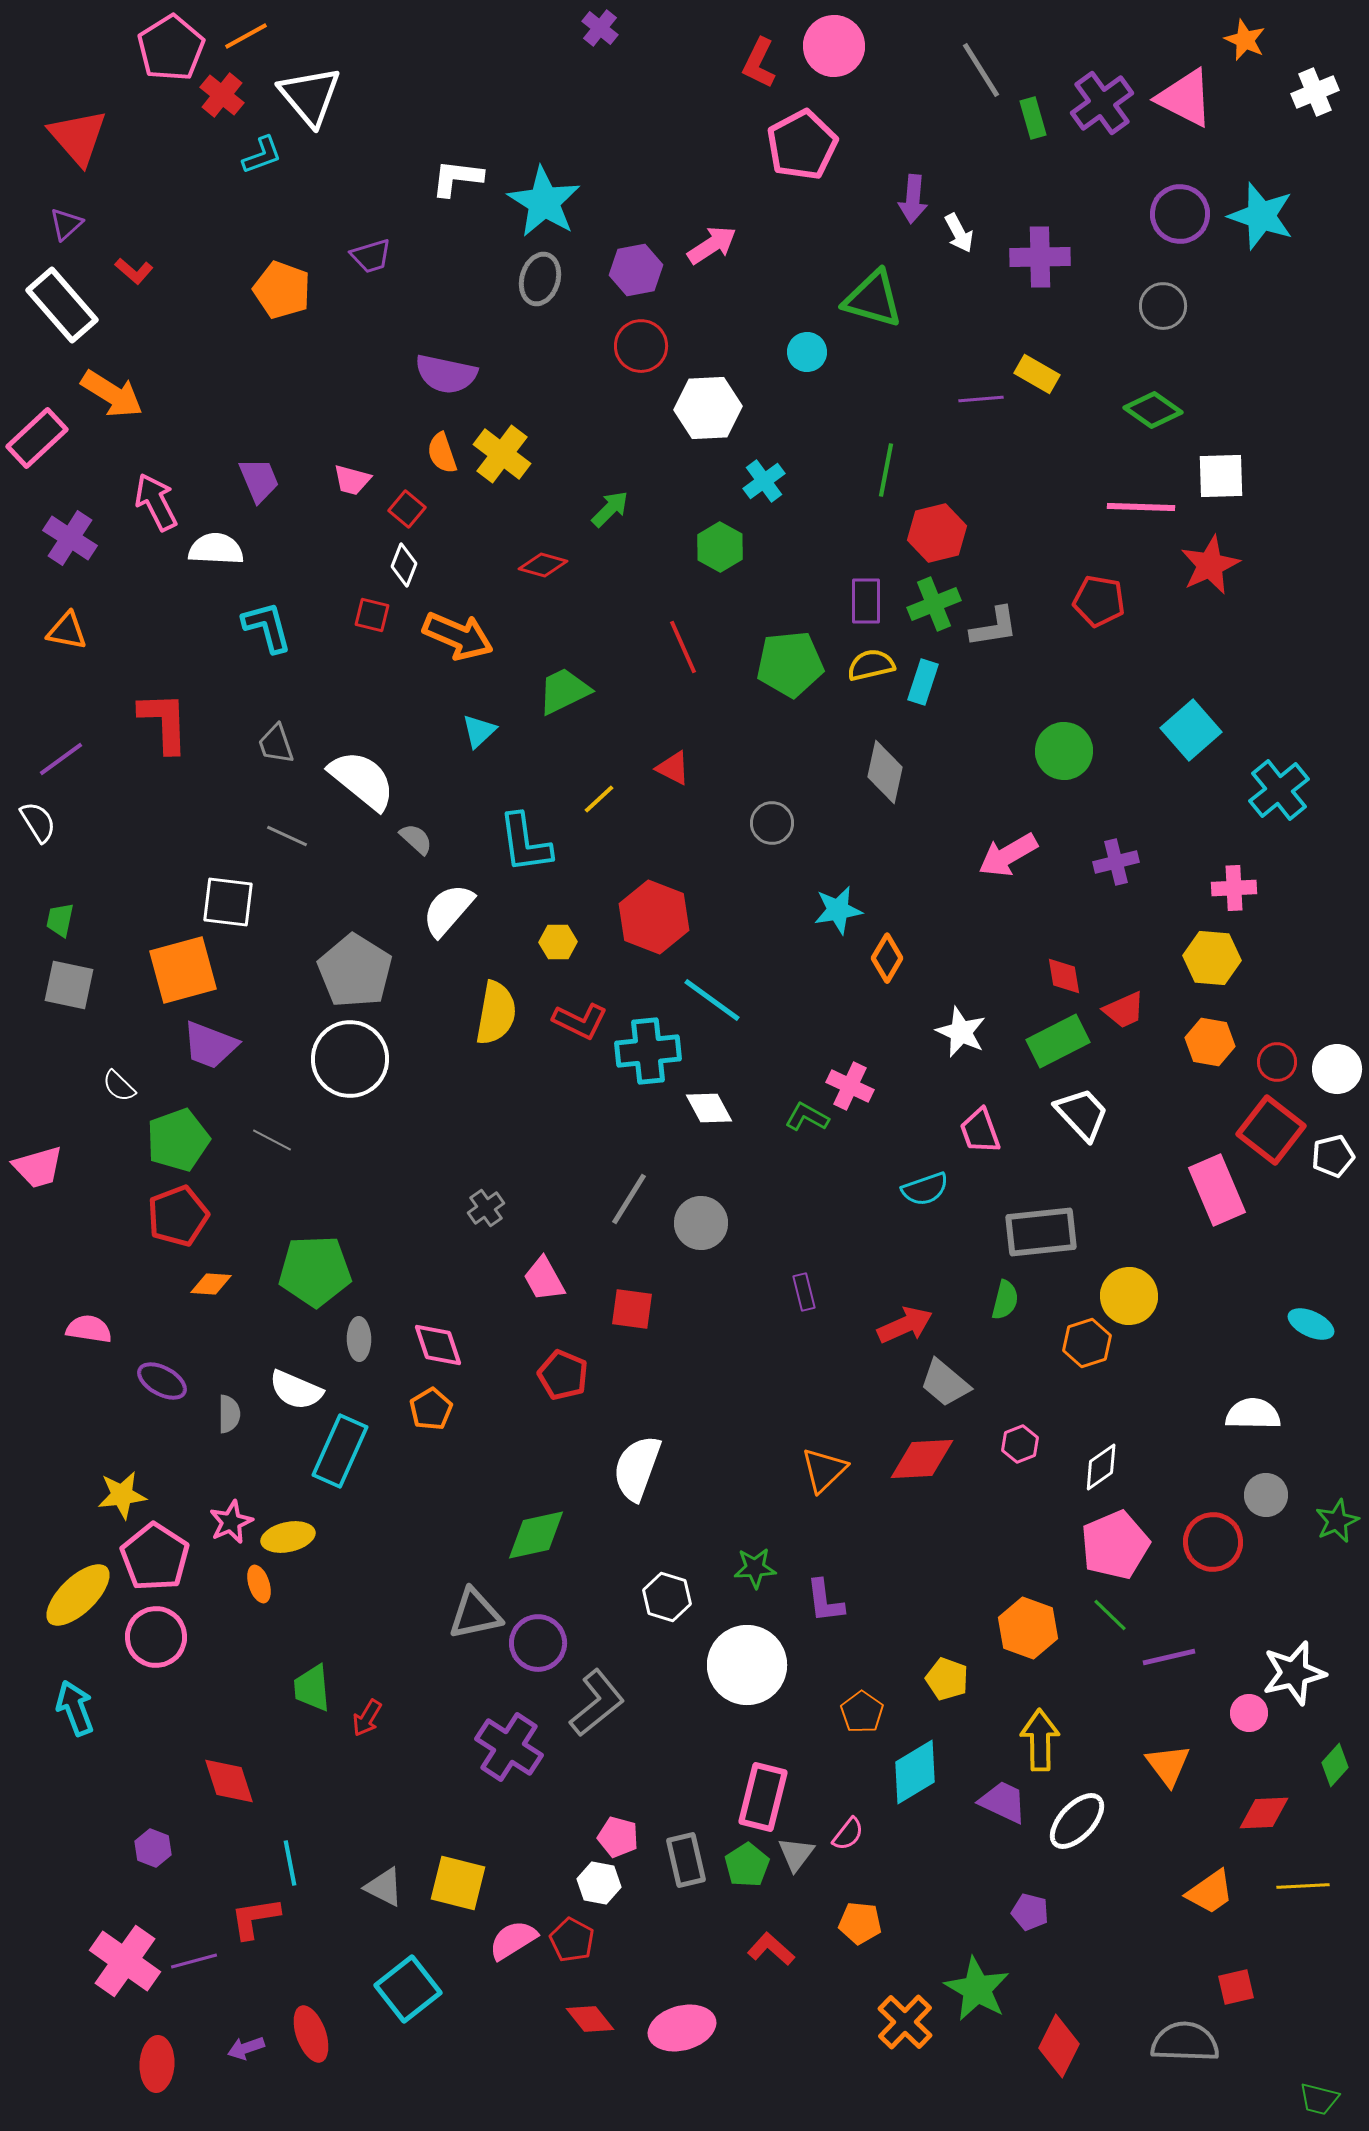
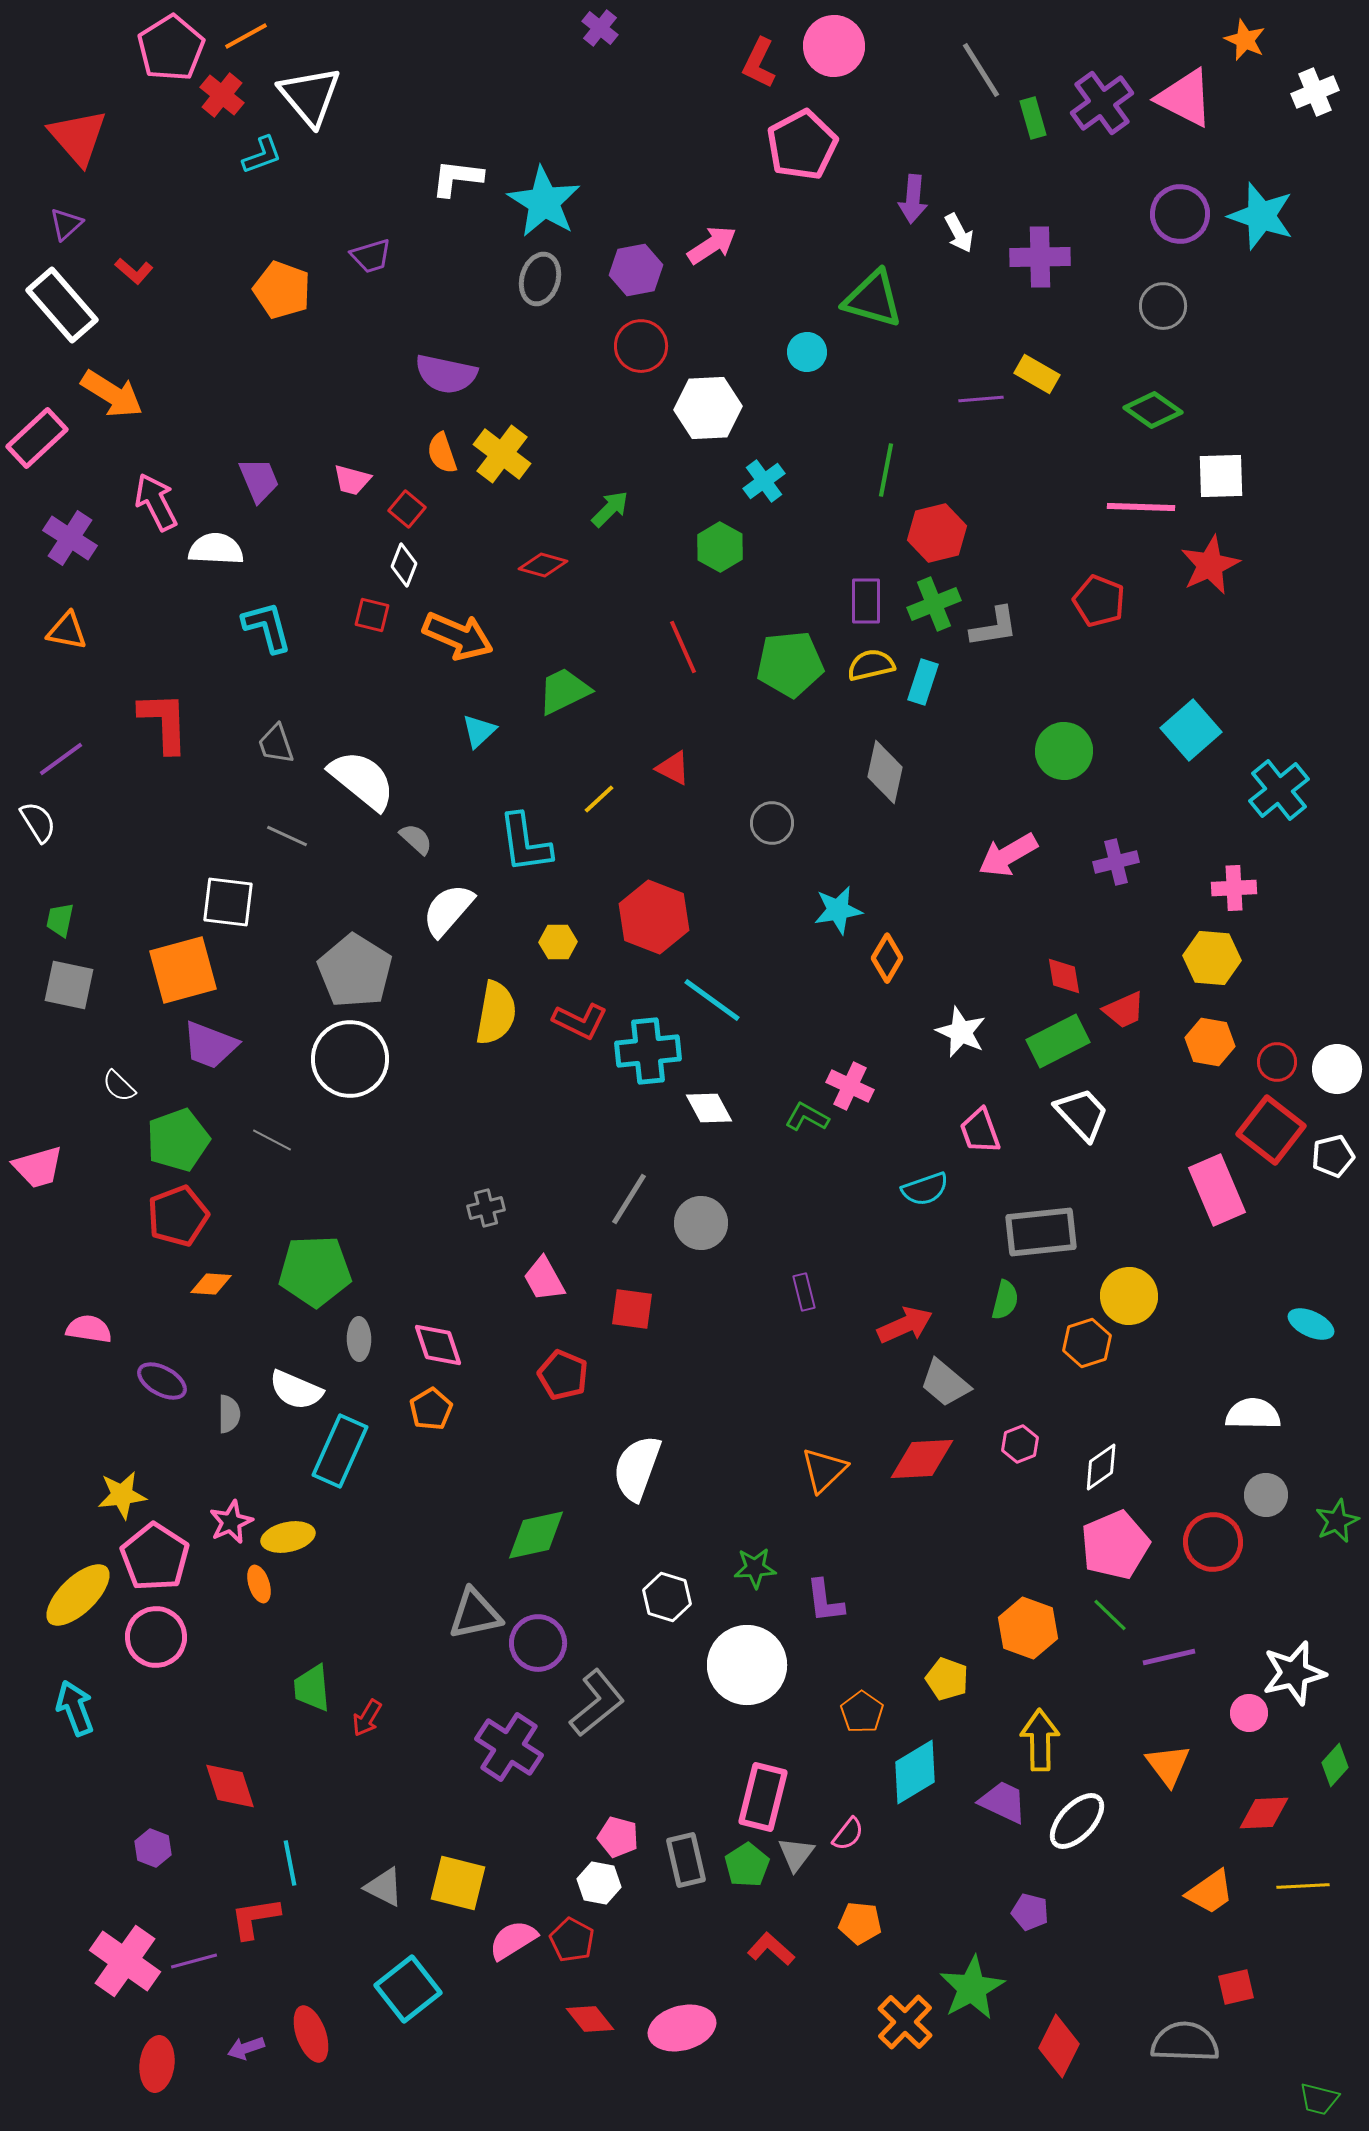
red pentagon at (1099, 601): rotated 12 degrees clockwise
gray cross at (486, 1208): rotated 21 degrees clockwise
red diamond at (229, 1781): moved 1 px right, 5 px down
green star at (977, 1989): moved 5 px left, 1 px up; rotated 14 degrees clockwise
red ellipse at (157, 2064): rotated 4 degrees clockwise
